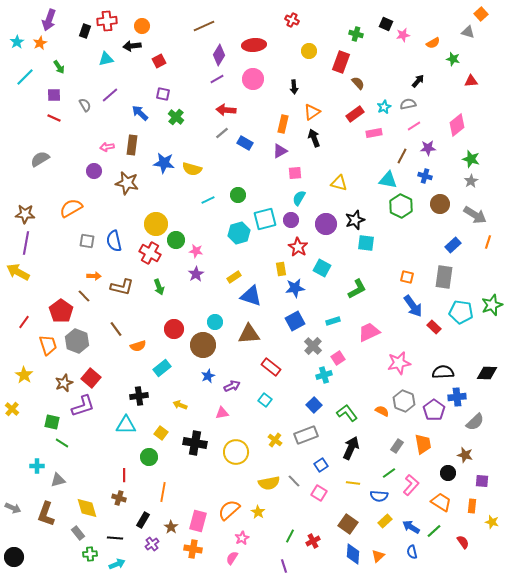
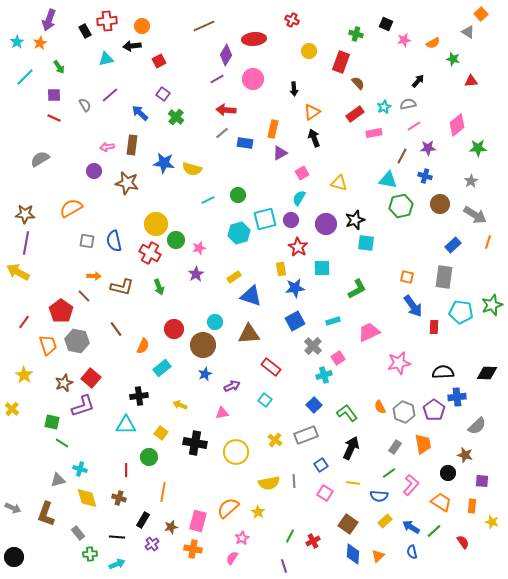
black rectangle at (85, 31): rotated 48 degrees counterclockwise
gray triangle at (468, 32): rotated 16 degrees clockwise
pink star at (403, 35): moved 1 px right, 5 px down
red ellipse at (254, 45): moved 6 px up
purple diamond at (219, 55): moved 7 px right
black arrow at (294, 87): moved 2 px down
purple square at (163, 94): rotated 24 degrees clockwise
orange rectangle at (283, 124): moved 10 px left, 5 px down
blue rectangle at (245, 143): rotated 21 degrees counterclockwise
purple triangle at (280, 151): moved 2 px down
green star at (471, 159): moved 7 px right, 11 px up; rotated 18 degrees counterclockwise
pink square at (295, 173): moved 7 px right; rotated 24 degrees counterclockwise
green hexagon at (401, 206): rotated 20 degrees clockwise
pink star at (196, 251): moved 3 px right, 3 px up; rotated 24 degrees counterclockwise
cyan square at (322, 268): rotated 30 degrees counterclockwise
red rectangle at (434, 327): rotated 48 degrees clockwise
gray hexagon at (77, 341): rotated 10 degrees counterclockwise
orange semicircle at (138, 346): moved 5 px right; rotated 49 degrees counterclockwise
blue star at (208, 376): moved 3 px left, 2 px up
gray hexagon at (404, 401): moved 11 px down
orange semicircle at (382, 411): moved 2 px left, 4 px up; rotated 144 degrees counterclockwise
gray semicircle at (475, 422): moved 2 px right, 4 px down
gray rectangle at (397, 446): moved 2 px left, 1 px down
cyan cross at (37, 466): moved 43 px right, 3 px down; rotated 16 degrees clockwise
red line at (124, 475): moved 2 px right, 5 px up
gray line at (294, 481): rotated 40 degrees clockwise
pink square at (319, 493): moved 6 px right
yellow diamond at (87, 508): moved 10 px up
orange semicircle at (229, 510): moved 1 px left, 2 px up
brown star at (171, 527): rotated 24 degrees clockwise
black line at (115, 538): moved 2 px right, 1 px up
